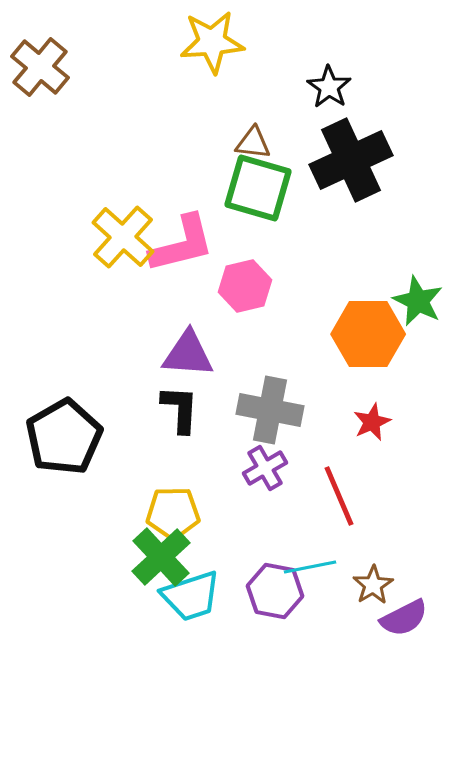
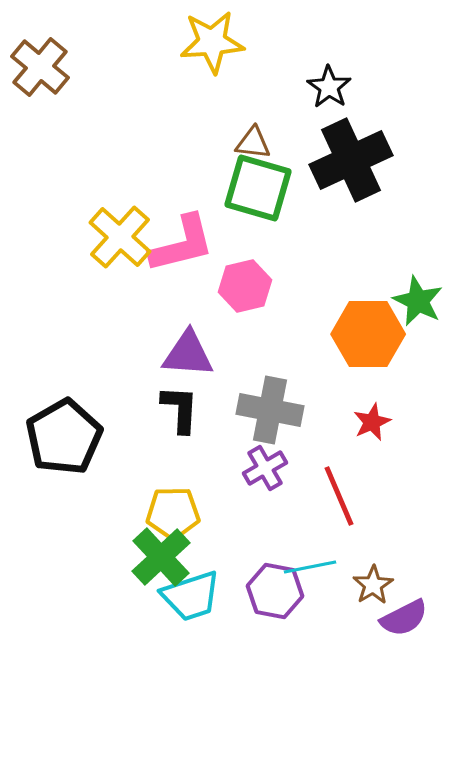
yellow cross: moved 3 px left
